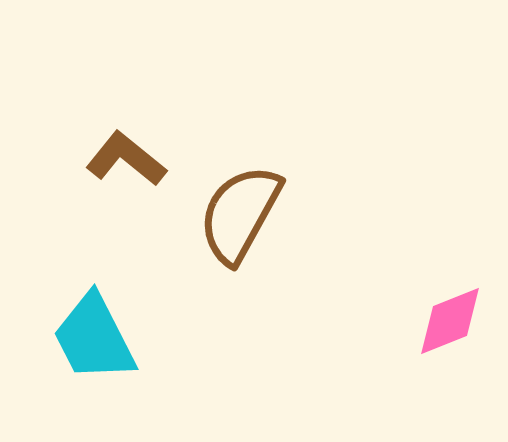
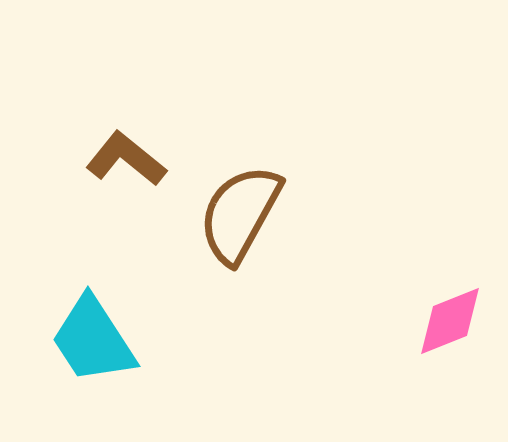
cyan trapezoid: moved 1 px left, 2 px down; rotated 6 degrees counterclockwise
